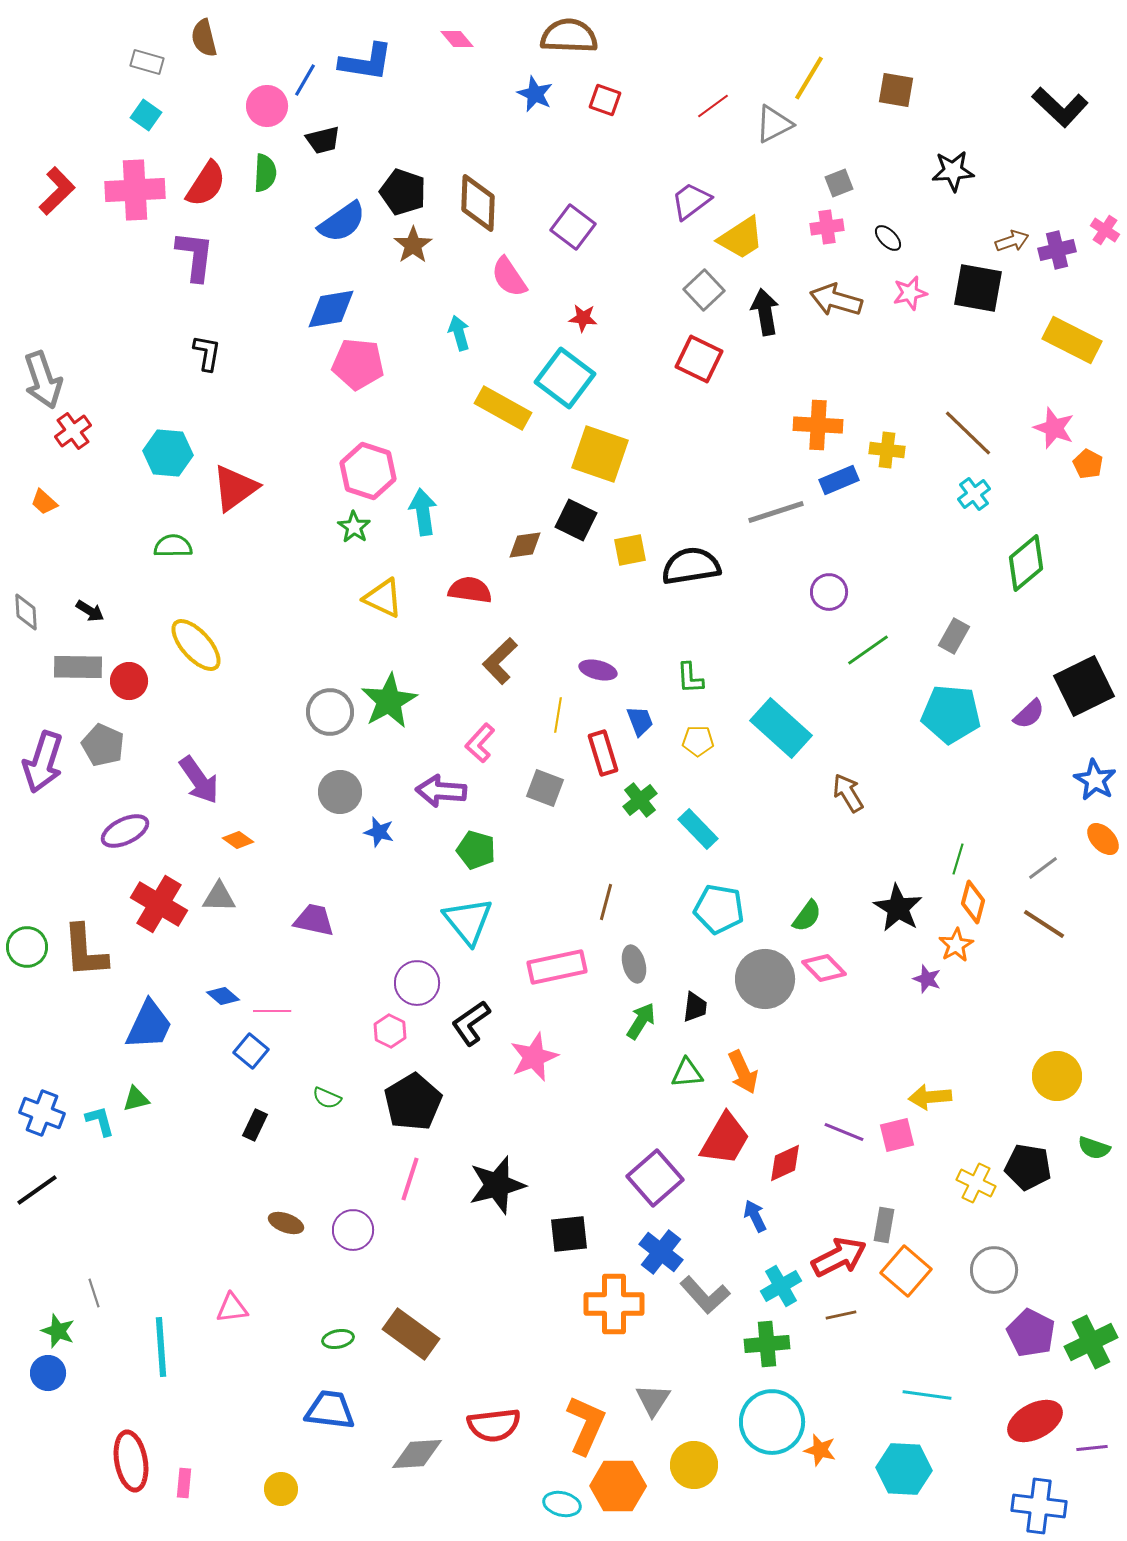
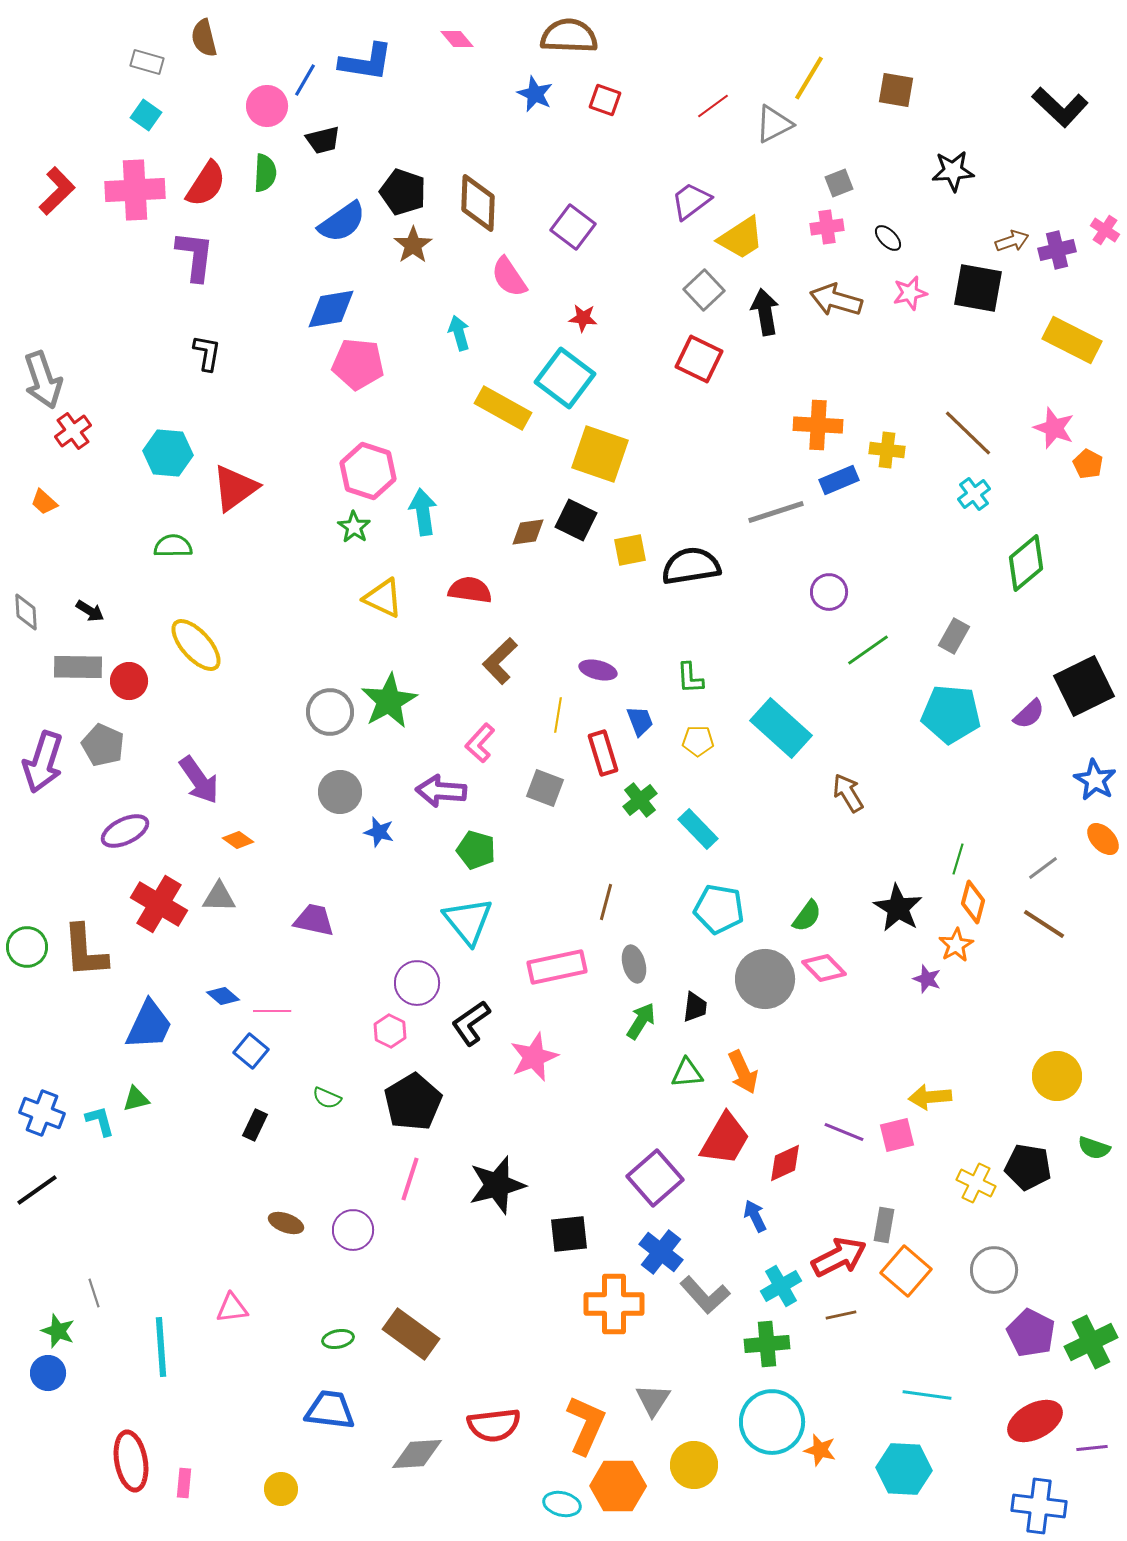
brown diamond at (525, 545): moved 3 px right, 13 px up
